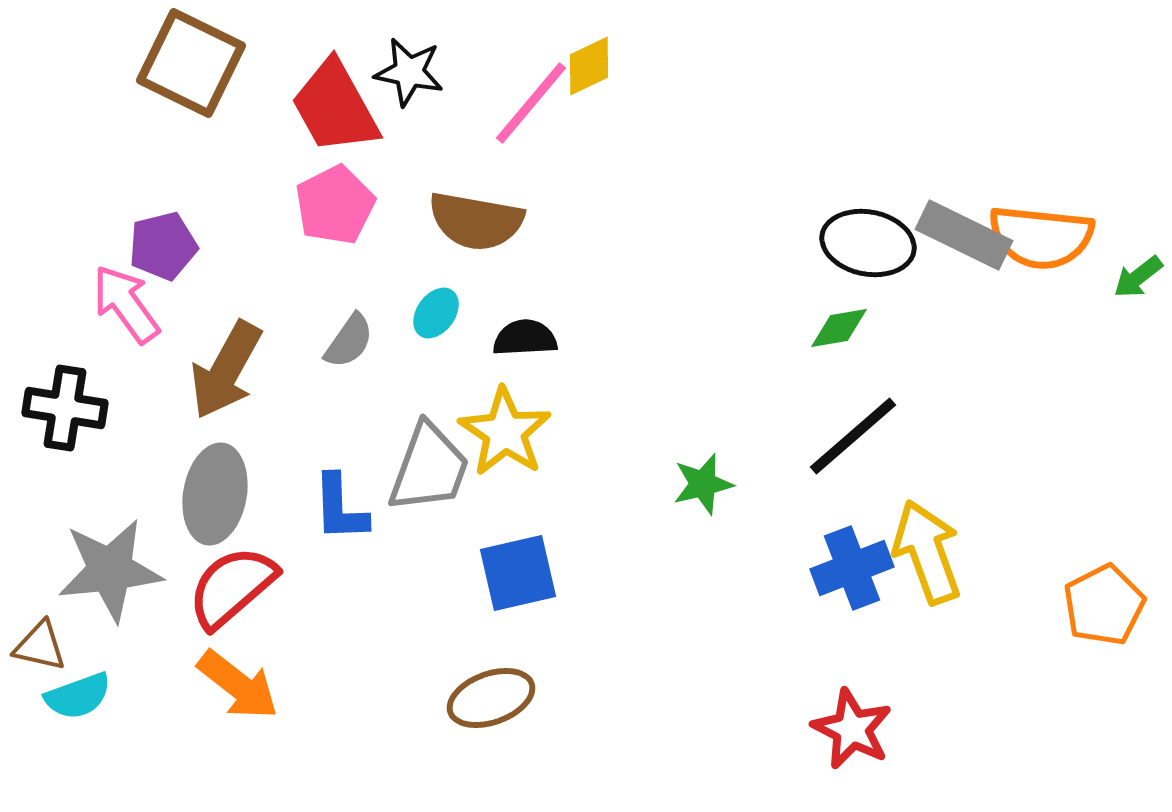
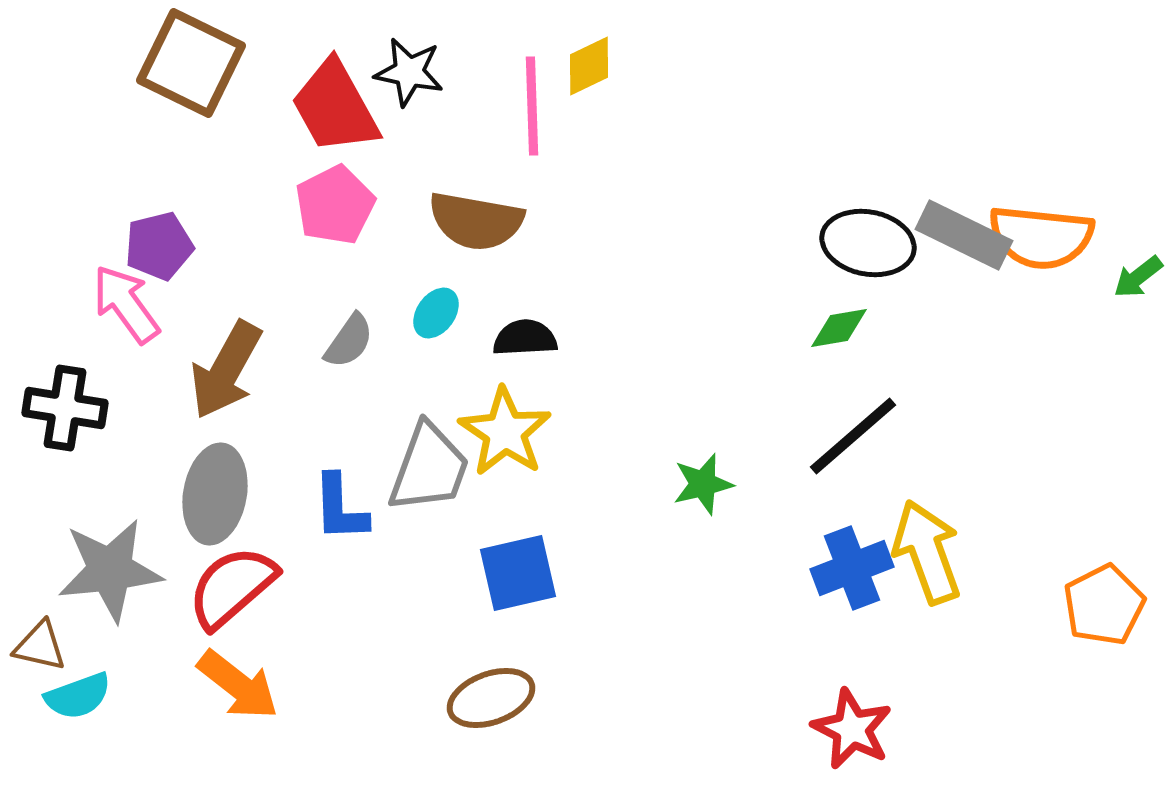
pink line: moved 1 px right, 3 px down; rotated 42 degrees counterclockwise
purple pentagon: moved 4 px left
